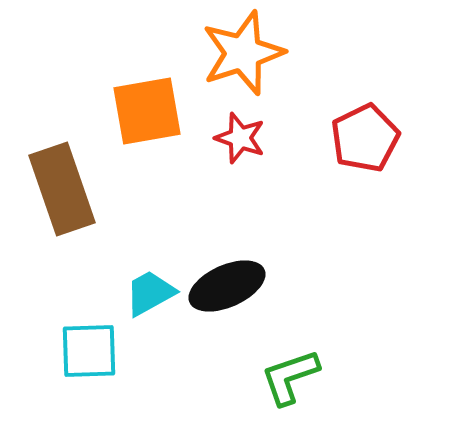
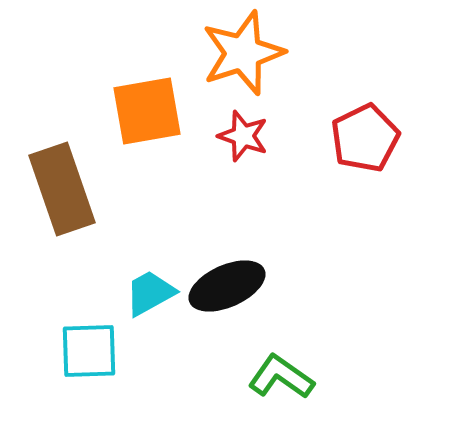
red star: moved 3 px right, 2 px up
green L-shape: moved 9 px left; rotated 54 degrees clockwise
